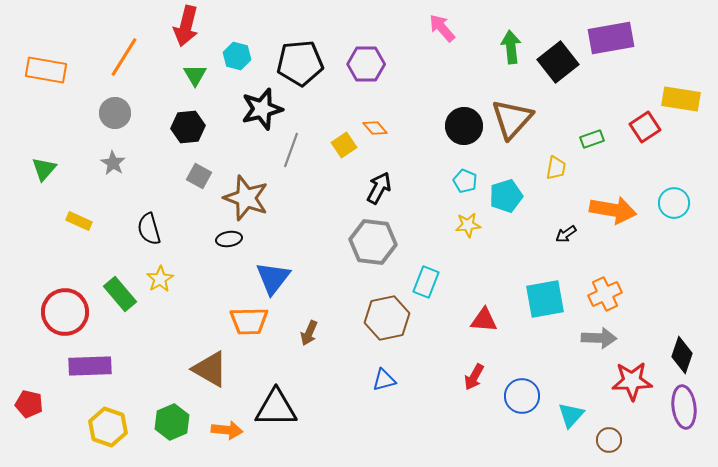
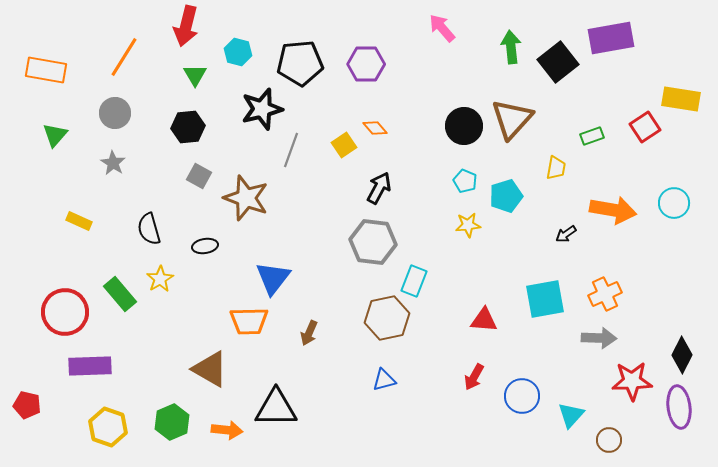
cyan hexagon at (237, 56): moved 1 px right, 4 px up
green rectangle at (592, 139): moved 3 px up
green triangle at (44, 169): moved 11 px right, 34 px up
black ellipse at (229, 239): moved 24 px left, 7 px down
cyan rectangle at (426, 282): moved 12 px left, 1 px up
black diamond at (682, 355): rotated 9 degrees clockwise
red pentagon at (29, 404): moved 2 px left, 1 px down
purple ellipse at (684, 407): moved 5 px left
